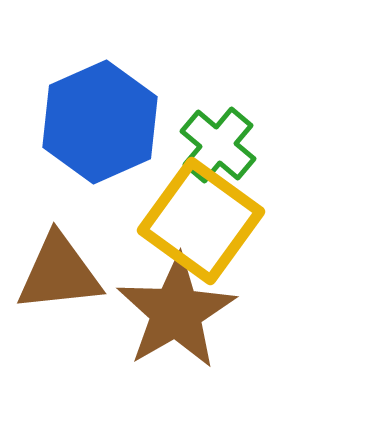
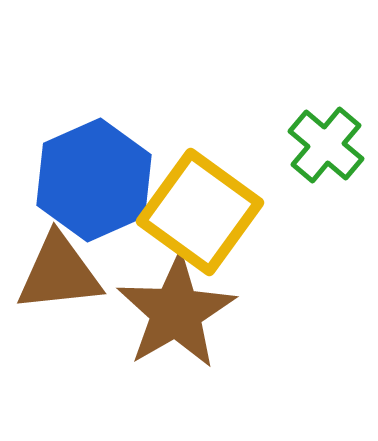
blue hexagon: moved 6 px left, 58 px down
green cross: moved 108 px right
yellow square: moved 1 px left, 9 px up
